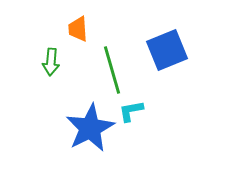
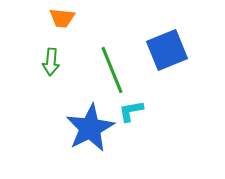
orange trapezoid: moved 16 px left, 11 px up; rotated 80 degrees counterclockwise
green line: rotated 6 degrees counterclockwise
